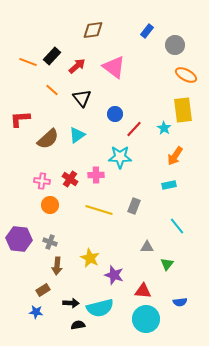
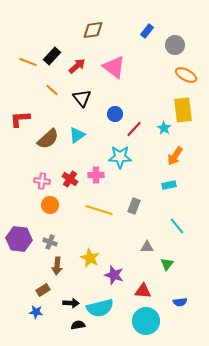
cyan circle at (146, 319): moved 2 px down
